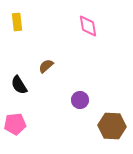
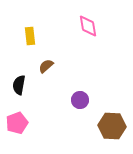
yellow rectangle: moved 13 px right, 14 px down
black semicircle: rotated 42 degrees clockwise
pink pentagon: moved 2 px right, 1 px up; rotated 15 degrees counterclockwise
